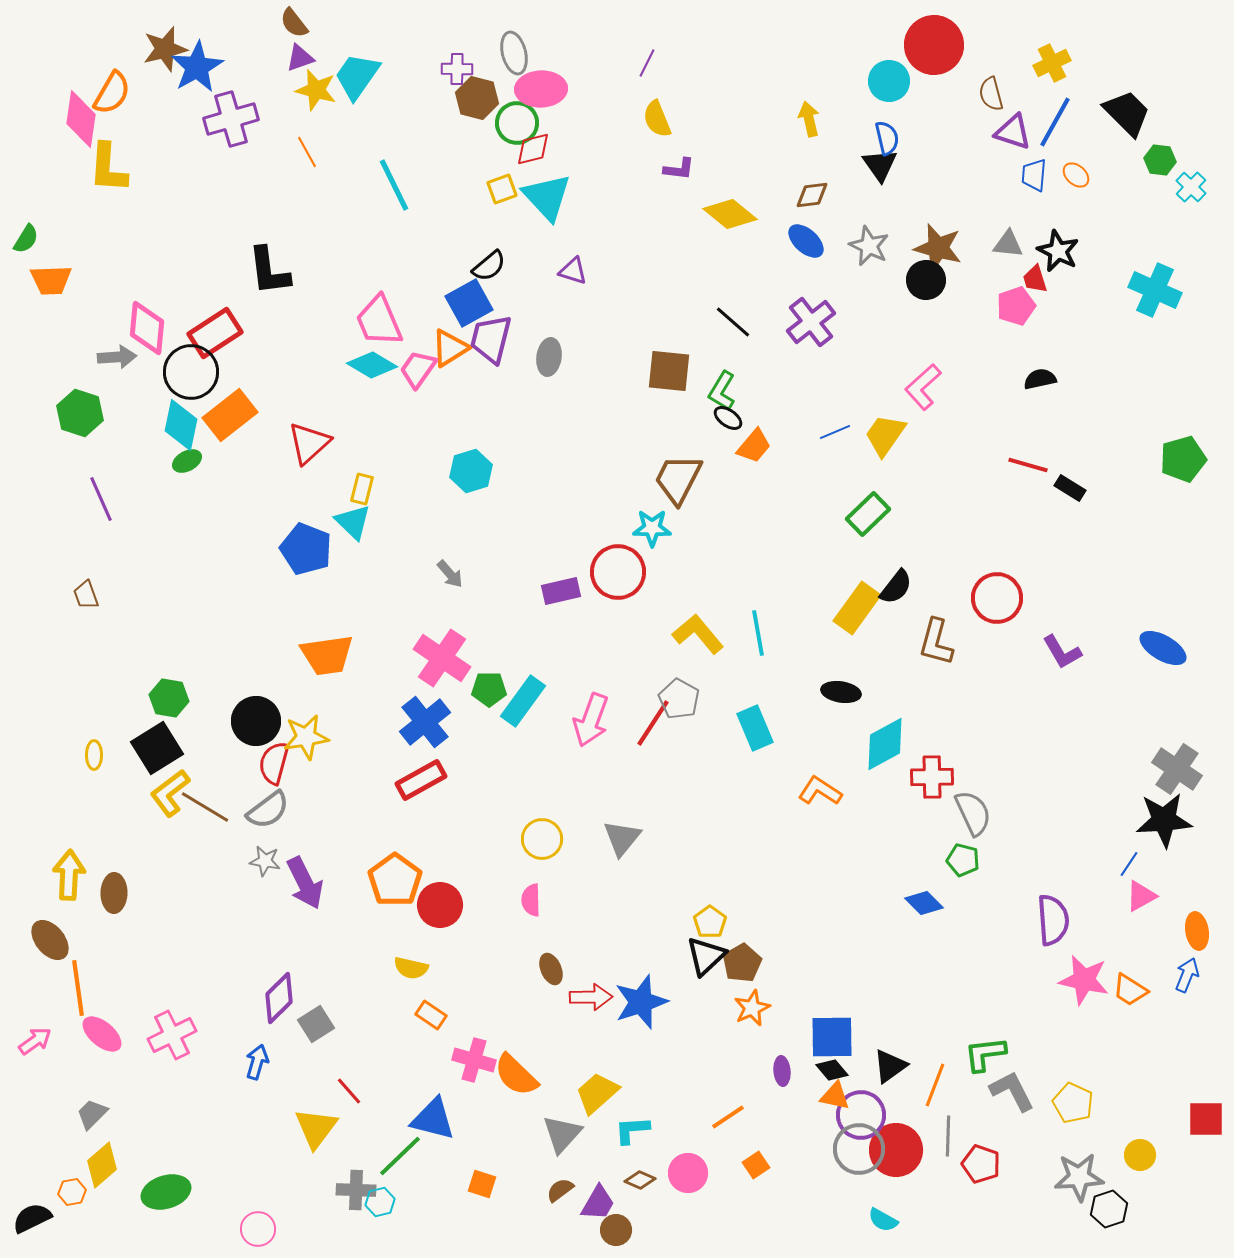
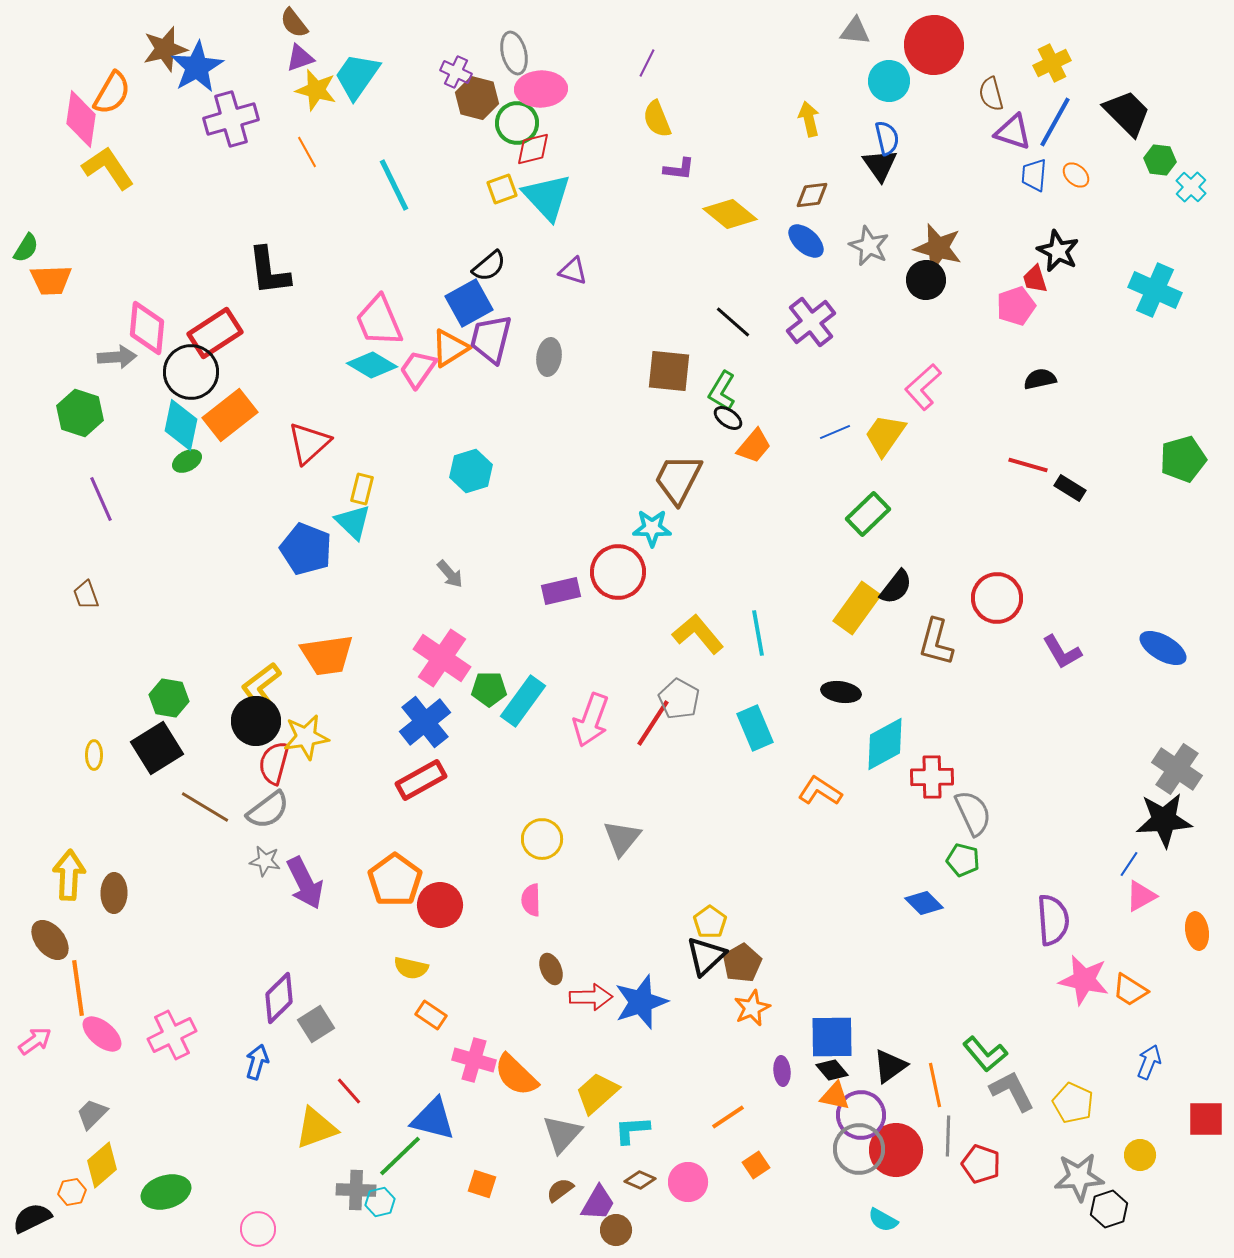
purple cross at (457, 69): moved 1 px left, 3 px down; rotated 24 degrees clockwise
yellow L-shape at (108, 168): rotated 142 degrees clockwise
green semicircle at (26, 239): moved 9 px down
gray triangle at (1008, 244): moved 153 px left, 213 px up
yellow L-shape at (170, 793): moved 91 px right, 107 px up
blue arrow at (1187, 975): moved 38 px left, 87 px down
green L-shape at (985, 1054): rotated 123 degrees counterclockwise
orange line at (935, 1085): rotated 33 degrees counterclockwise
yellow triangle at (316, 1128): rotated 33 degrees clockwise
pink circle at (688, 1173): moved 9 px down
